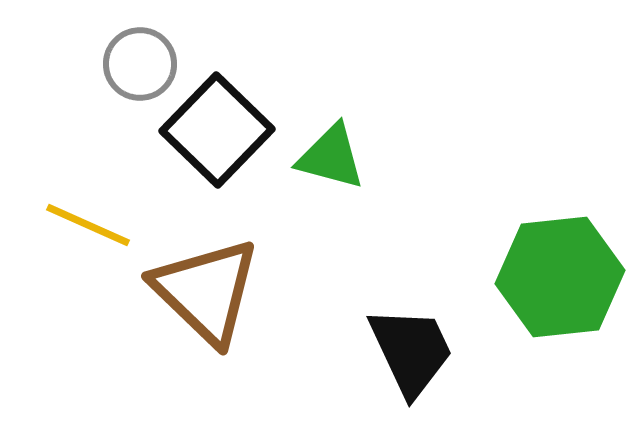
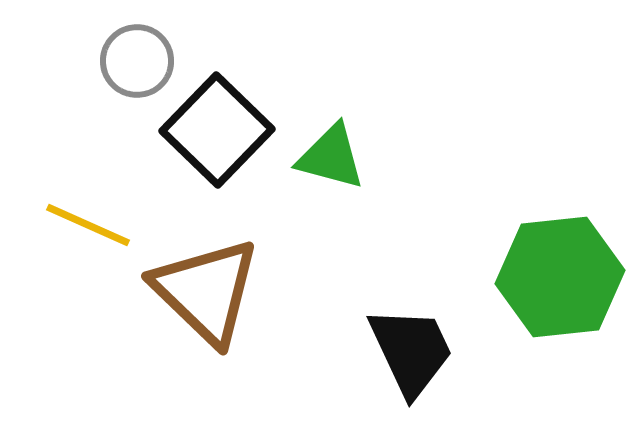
gray circle: moved 3 px left, 3 px up
